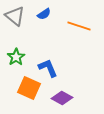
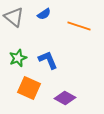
gray triangle: moved 1 px left, 1 px down
green star: moved 2 px right, 1 px down; rotated 12 degrees clockwise
blue L-shape: moved 8 px up
purple diamond: moved 3 px right
